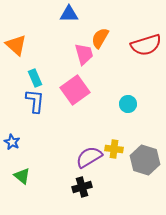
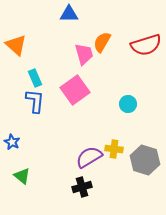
orange semicircle: moved 2 px right, 4 px down
